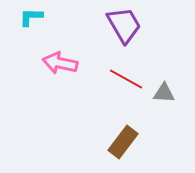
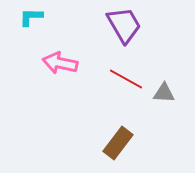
brown rectangle: moved 5 px left, 1 px down
